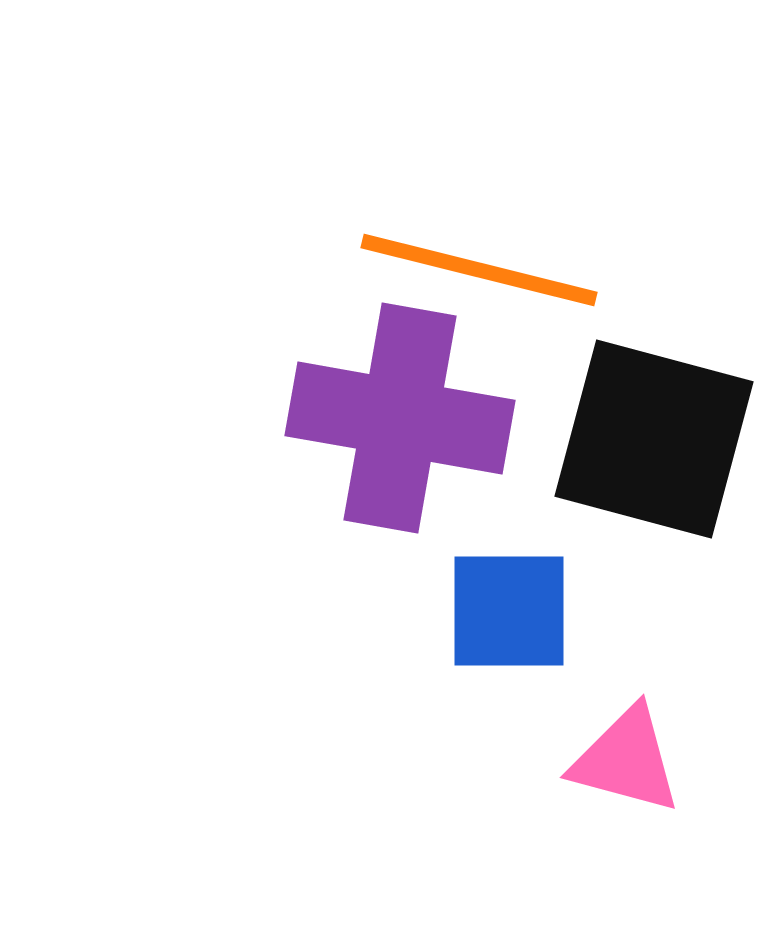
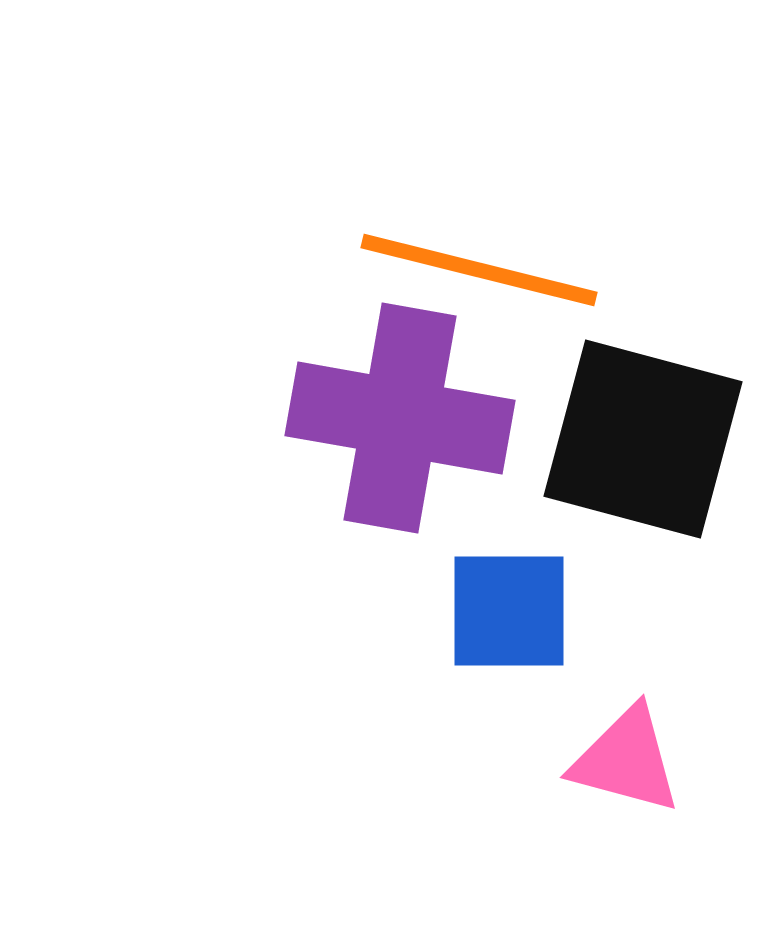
black square: moved 11 px left
